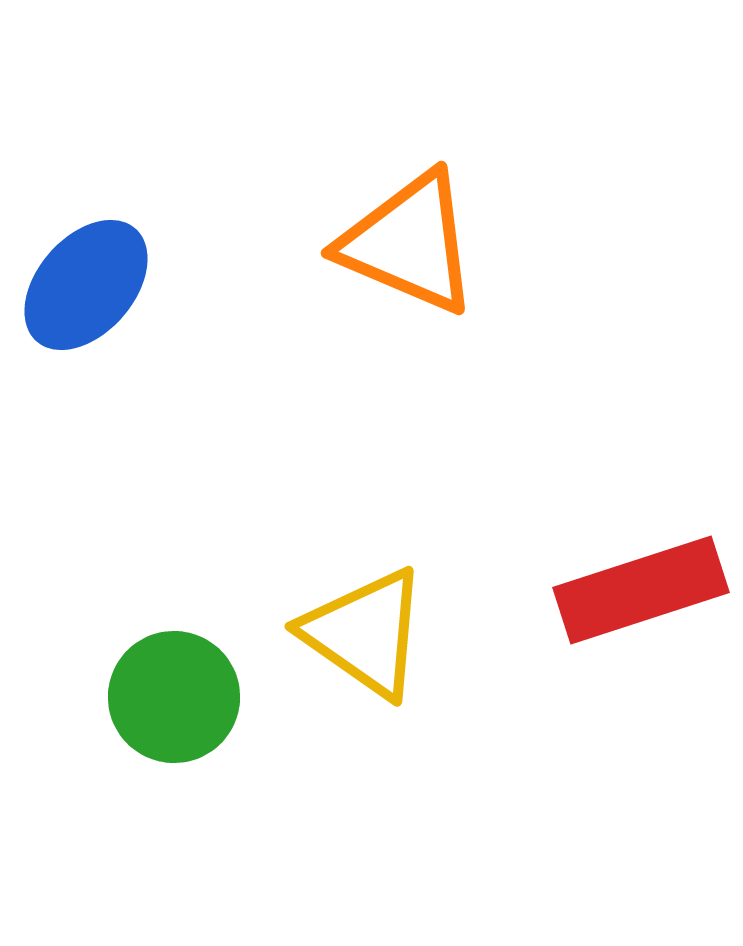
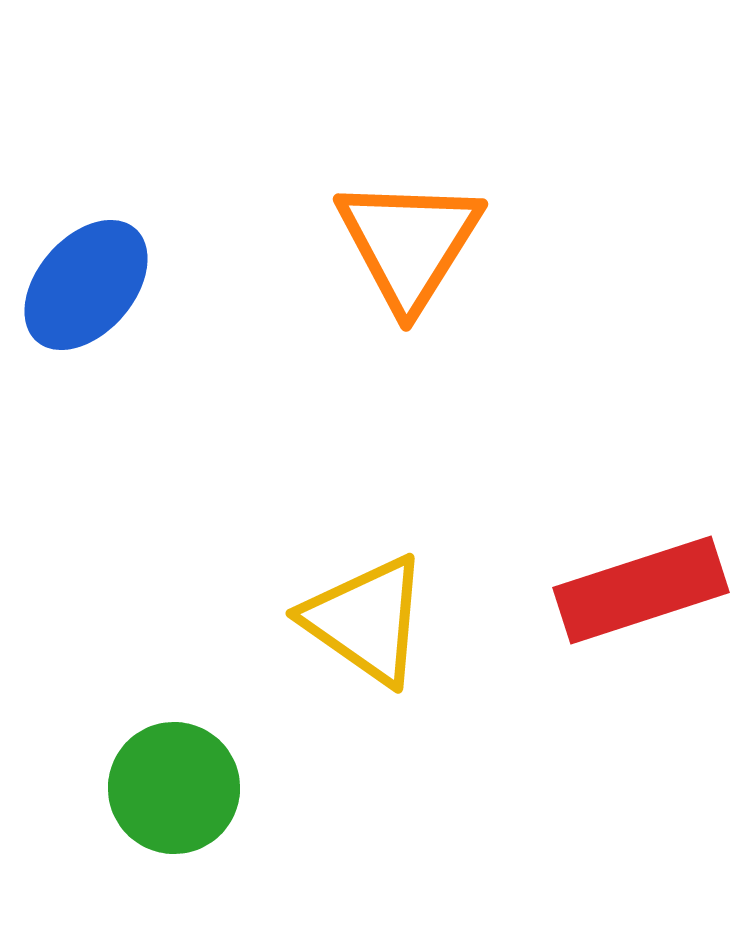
orange triangle: rotated 39 degrees clockwise
yellow triangle: moved 1 px right, 13 px up
green circle: moved 91 px down
